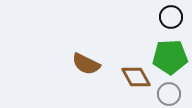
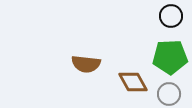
black circle: moved 1 px up
brown semicircle: rotated 20 degrees counterclockwise
brown diamond: moved 3 px left, 5 px down
